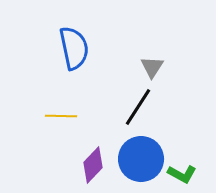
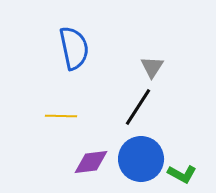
purple diamond: moved 2 px left, 3 px up; rotated 39 degrees clockwise
